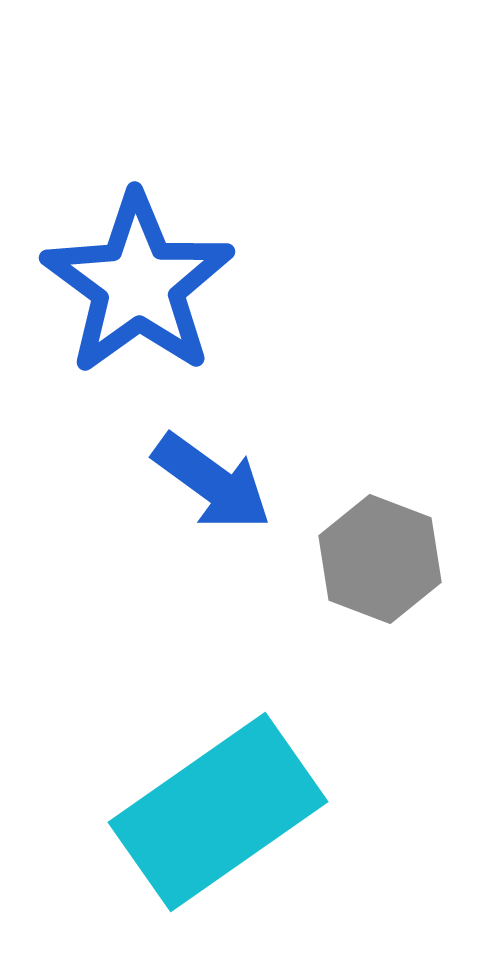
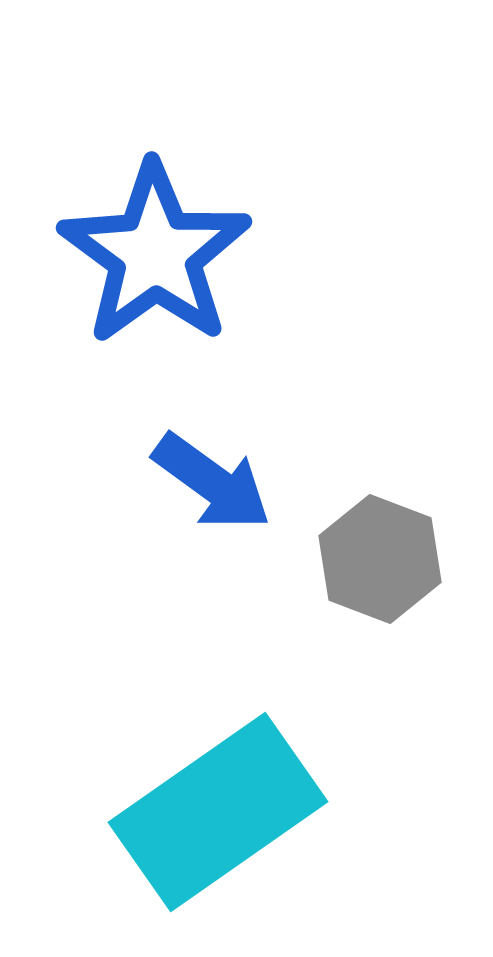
blue star: moved 17 px right, 30 px up
